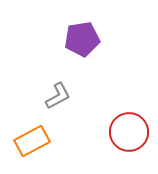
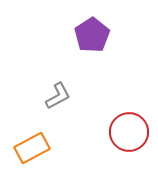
purple pentagon: moved 10 px right, 4 px up; rotated 24 degrees counterclockwise
orange rectangle: moved 7 px down
